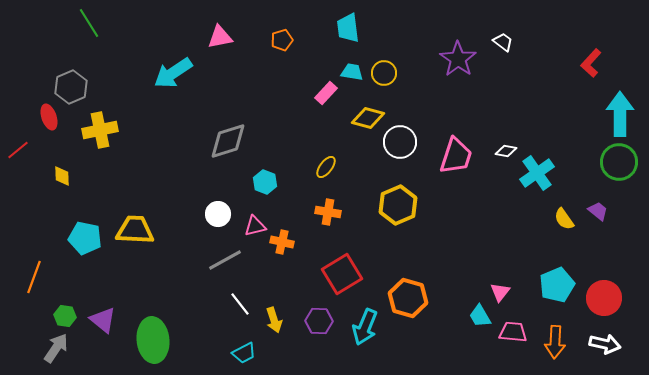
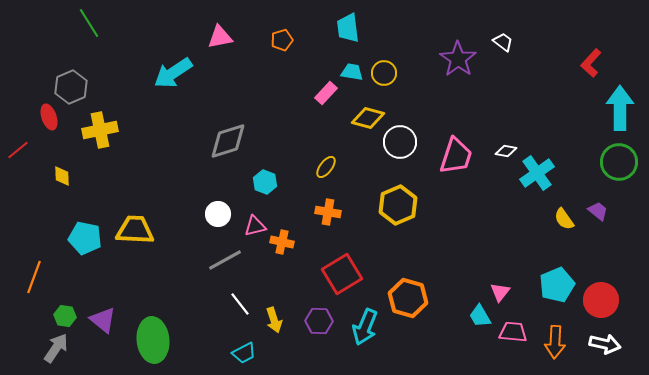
cyan arrow at (620, 114): moved 6 px up
red circle at (604, 298): moved 3 px left, 2 px down
